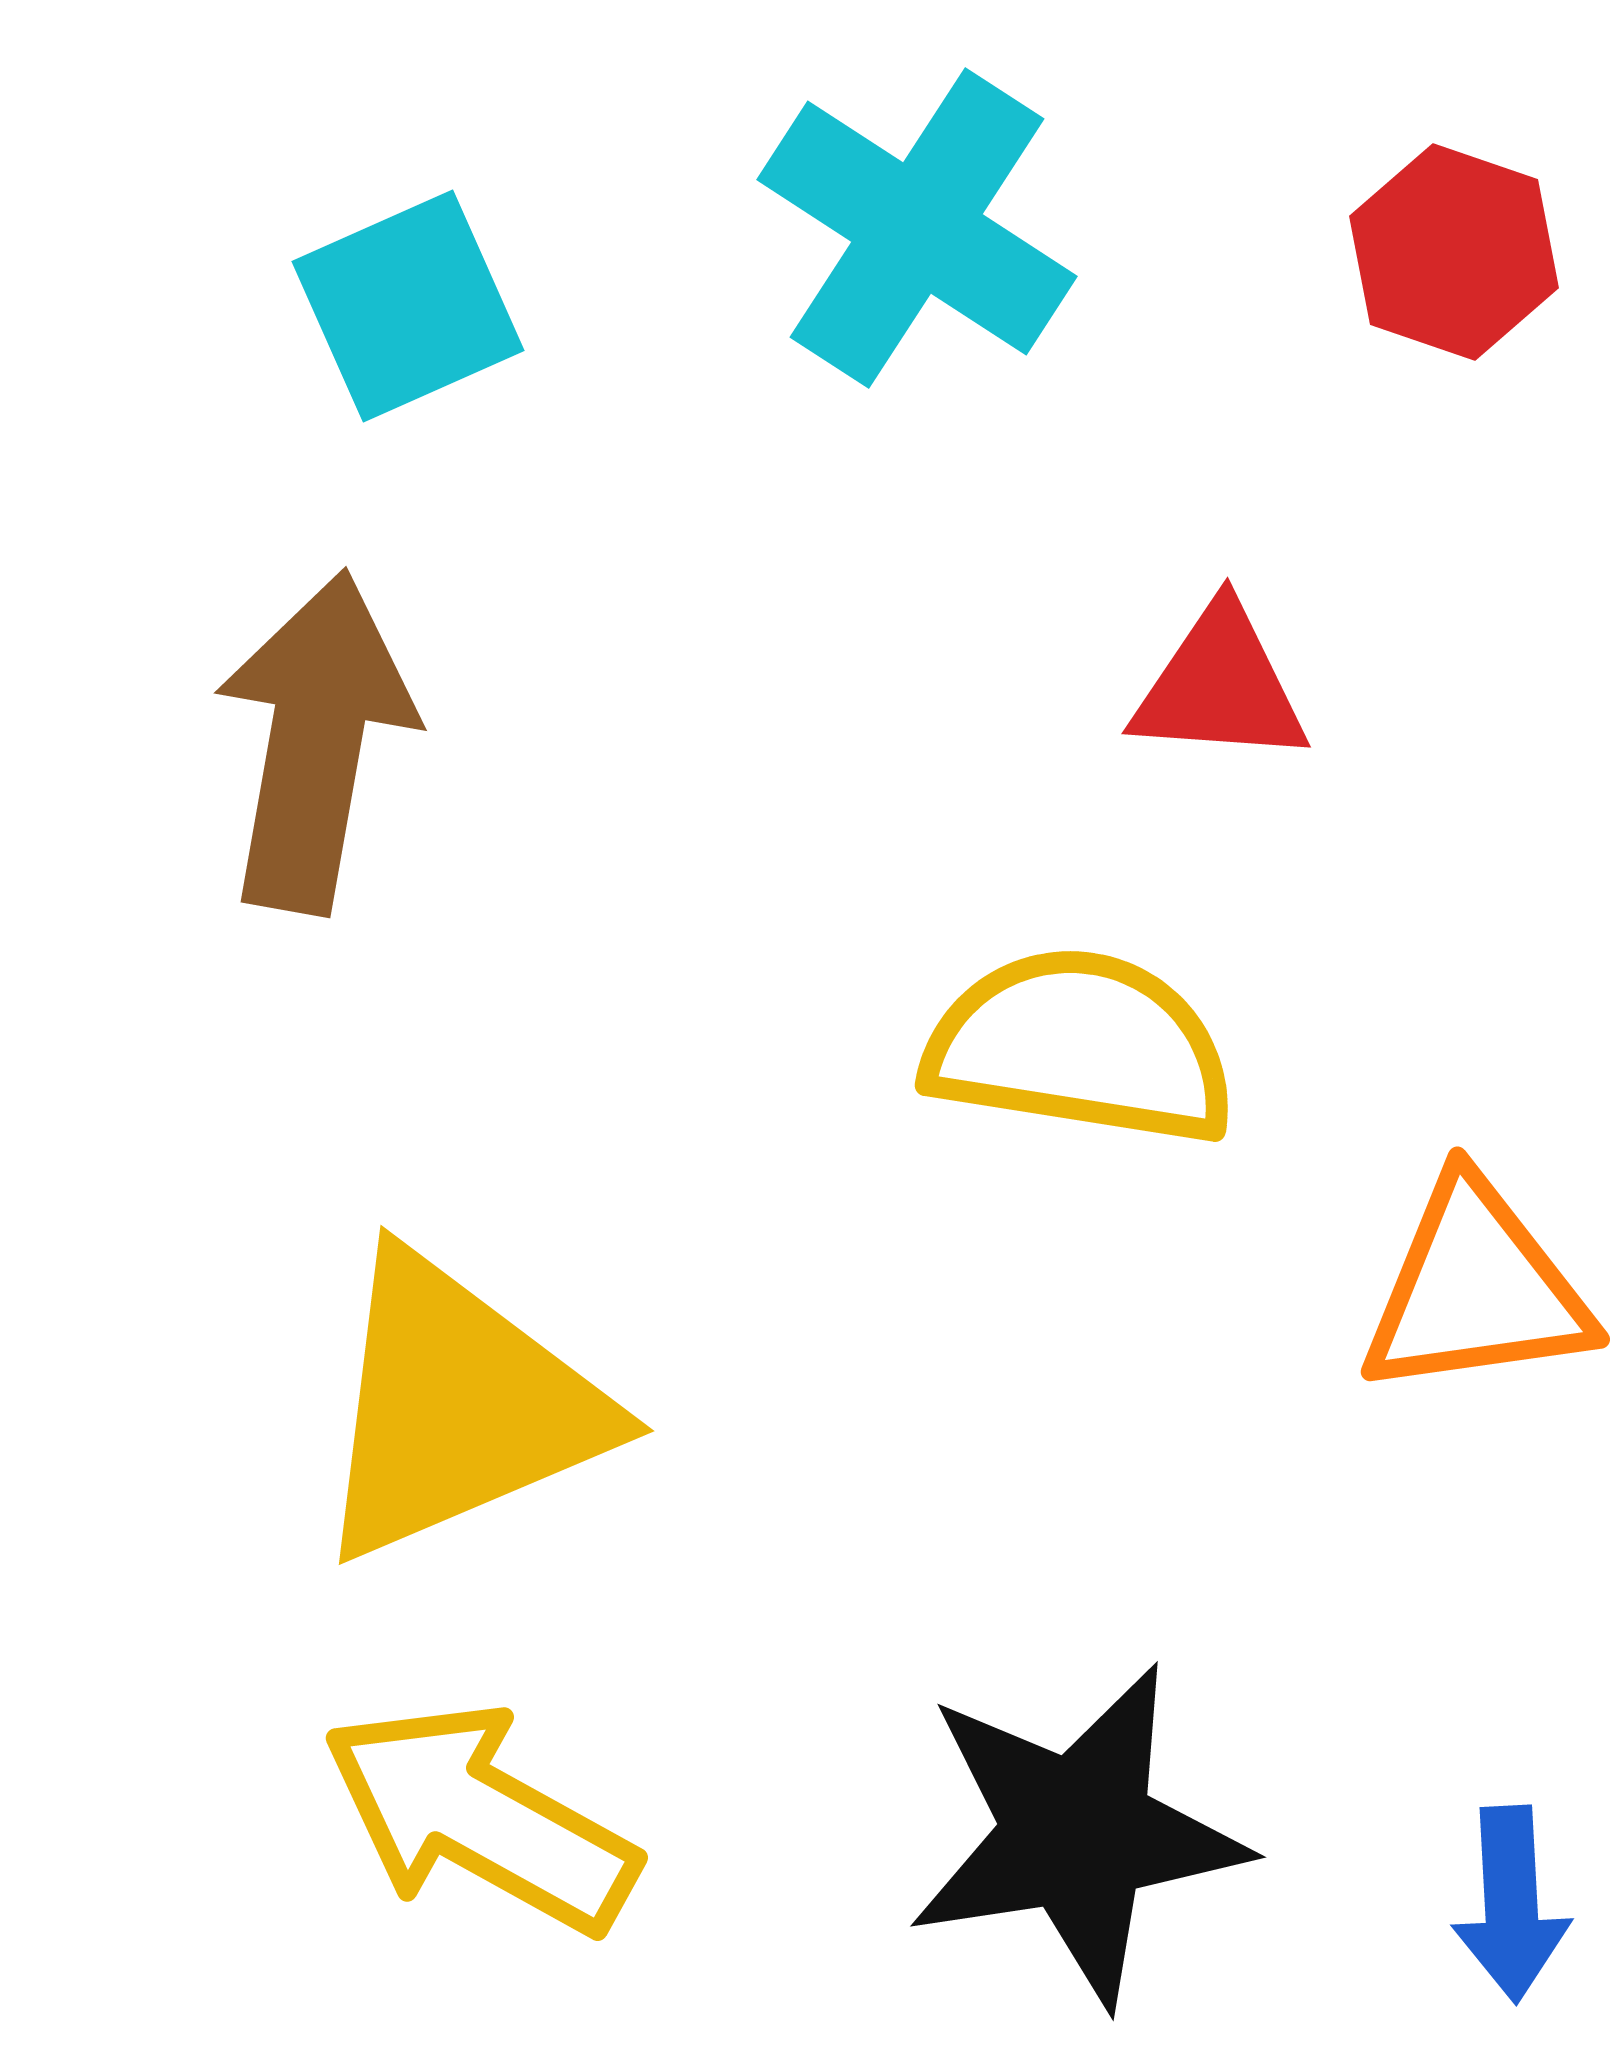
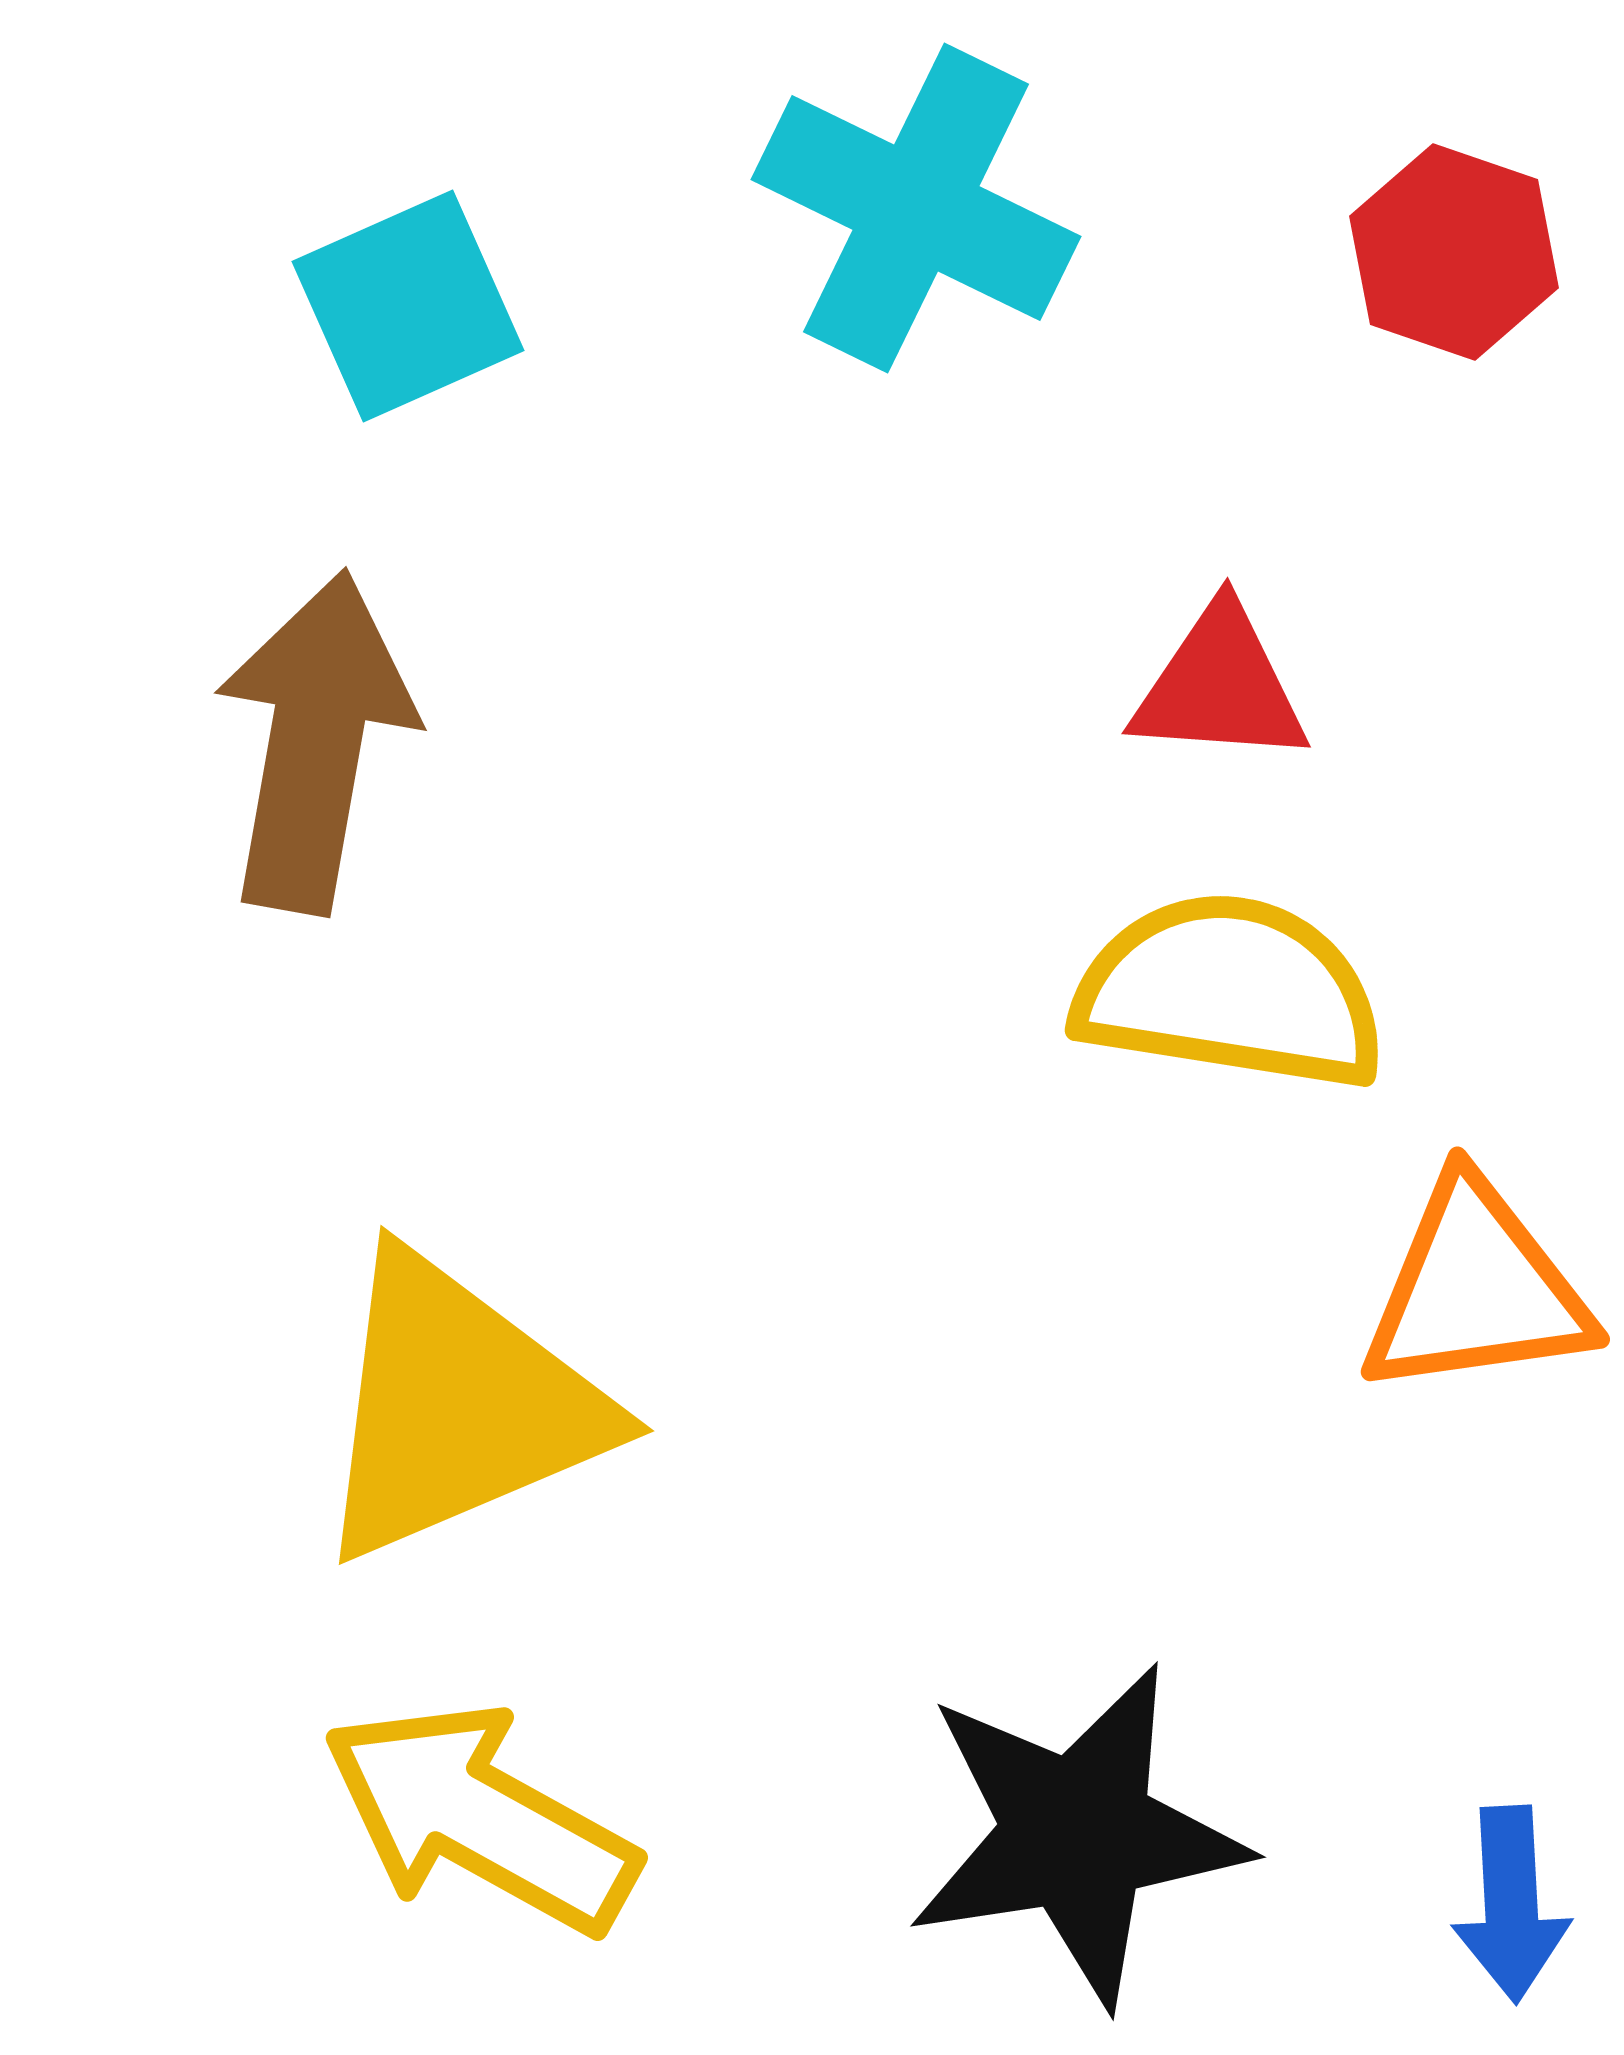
cyan cross: moved 1 px left, 20 px up; rotated 7 degrees counterclockwise
yellow semicircle: moved 150 px right, 55 px up
